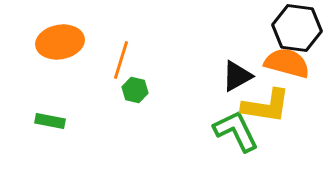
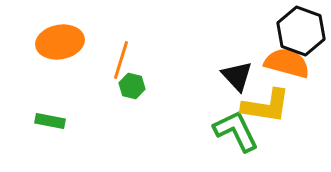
black hexagon: moved 4 px right, 3 px down; rotated 12 degrees clockwise
black triangle: rotated 44 degrees counterclockwise
green hexagon: moved 3 px left, 4 px up
